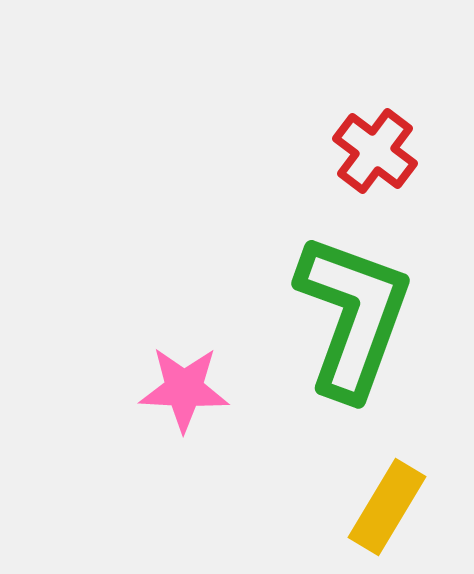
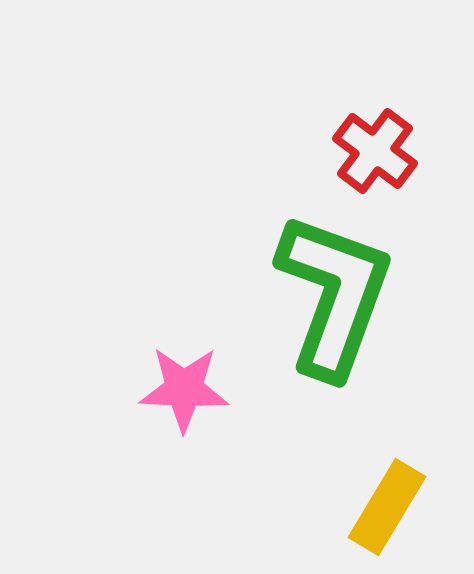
green L-shape: moved 19 px left, 21 px up
